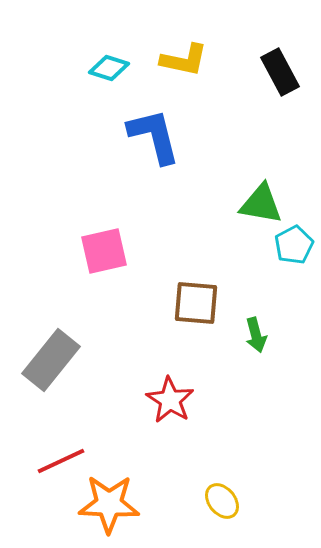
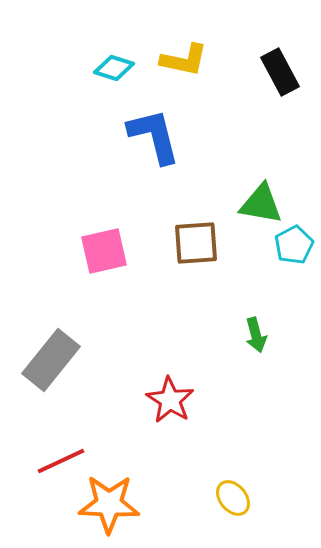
cyan diamond: moved 5 px right
brown square: moved 60 px up; rotated 9 degrees counterclockwise
yellow ellipse: moved 11 px right, 3 px up
